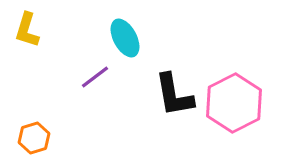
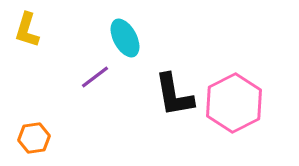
orange hexagon: rotated 8 degrees clockwise
